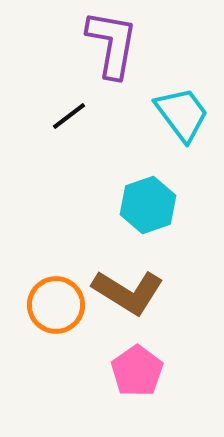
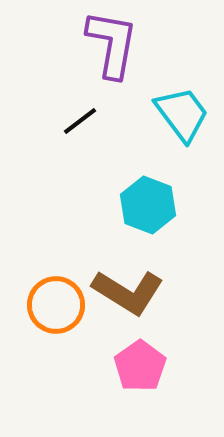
black line: moved 11 px right, 5 px down
cyan hexagon: rotated 20 degrees counterclockwise
pink pentagon: moved 3 px right, 5 px up
